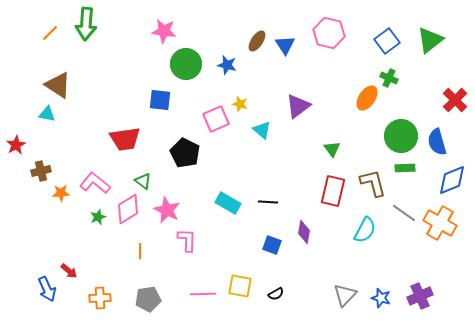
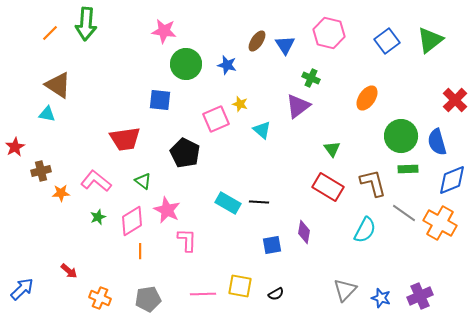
green cross at (389, 78): moved 78 px left
red star at (16, 145): moved 1 px left, 2 px down
green rectangle at (405, 168): moved 3 px right, 1 px down
pink L-shape at (95, 183): moved 1 px right, 2 px up
red rectangle at (333, 191): moved 5 px left, 4 px up; rotated 72 degrees counterclockwise
black line at (268, 202): moved 9 px left
pink diamond at (128, 209): moved 4 px right, 12 px down
blue square at (272, 245): rotated 30 degrees counterclockwise
blue arrow at (47, 289): moved 25 px left; rotated 110 degrees counterclockwise
gray triangle at (345, 295): moved 5 px up
orange cross at (100, 298): rotated 25 degrees clockwise
